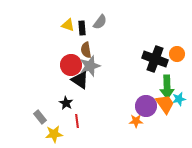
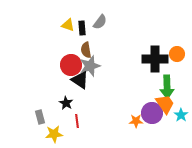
black cross: rotated 20 degrees counterclockwise
cyan star: moved 2 px right, 16 px down; rotated 24 degrees counterclockwise
purple circle: moved 6 px right, 7 px down
gray rectangle: rotated 24 degrees clockwise
